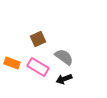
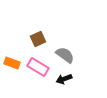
gray semicircle: moved 1 px right, 2 px up
